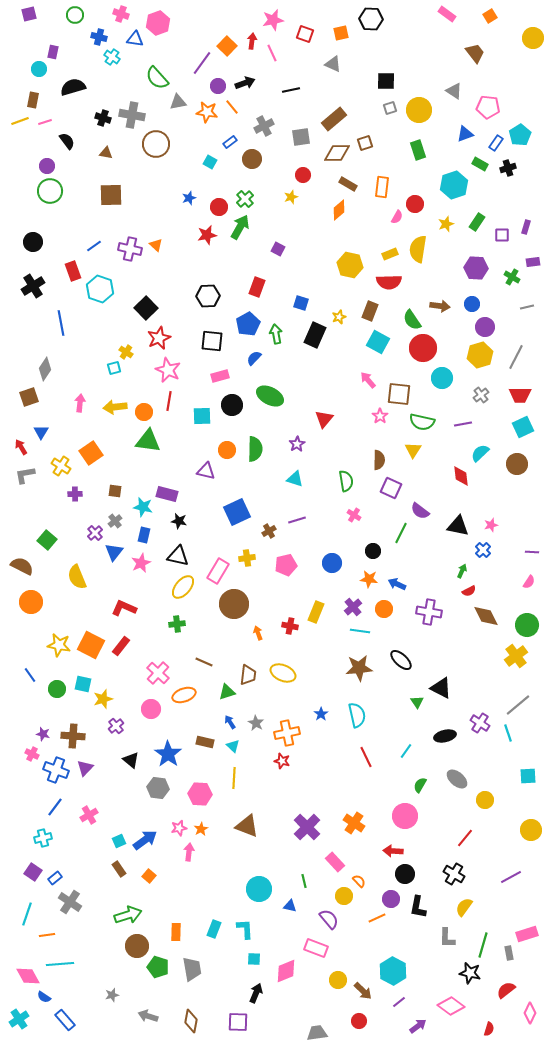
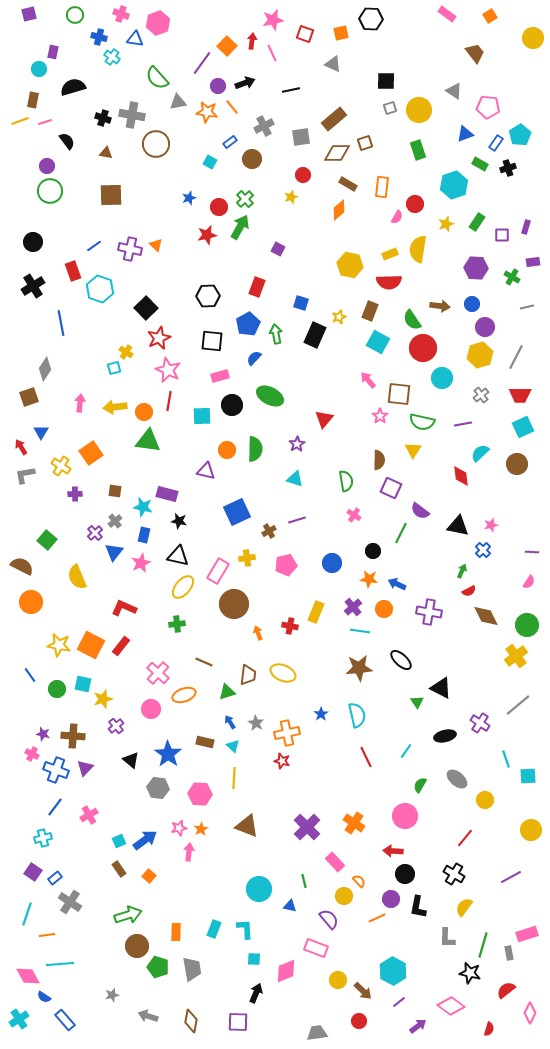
cyan line at (508, 733): moved 2 px left, 26 px down
